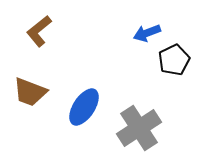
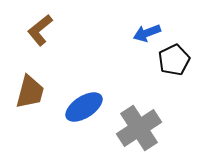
brown L-shape: moved 1 px right, 1 px up
brown trapezoid: rotated 96 degrees counterclockwise
blue ellipse: rotated 24 degrees clockwise
